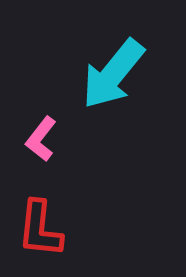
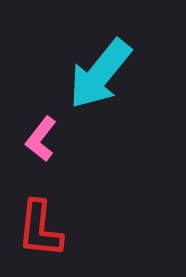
cyan arrow: moved 13 px left
